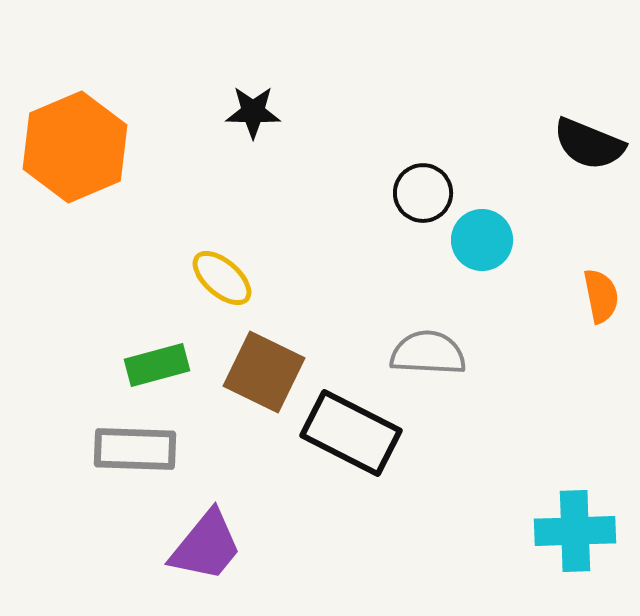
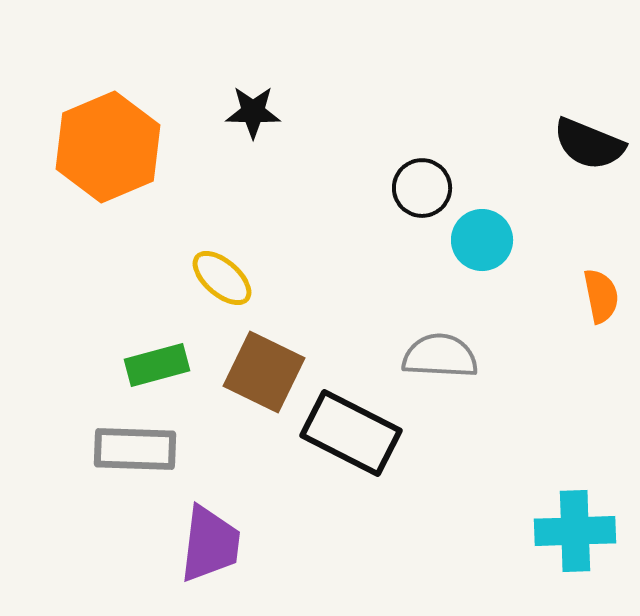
orange hexagon: moved 33 px right
black circle: moved 1 px left, 5 px up
gray semicircle: moved 12 px right, 3 px down
purple trapezoid: moved 4 px right, 2 px up; rotated 32 degrees counterclockwise
